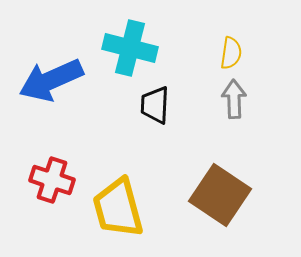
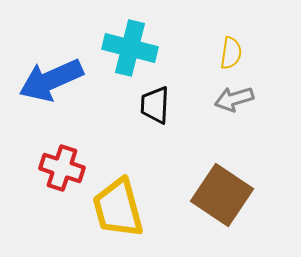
gray arrow: rotated 105 degrees counterclockwise
red cross: moved 10 px right, 12 px up
brown square: moved 2 px right
